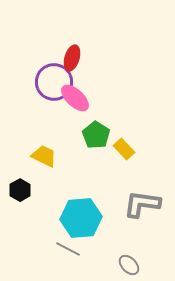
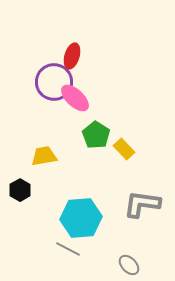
red ellipse: moved 2 px up
yellow trapezoid: rotated 36 degrees counterclockwise
